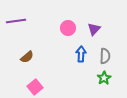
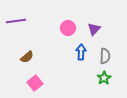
blue arrow: moved 2 px up
pink square: moved 4 px up
